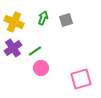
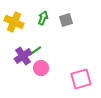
purple cross: moved 10 px right, 8 px down
